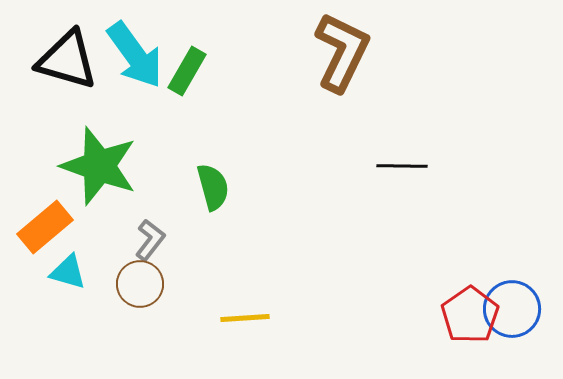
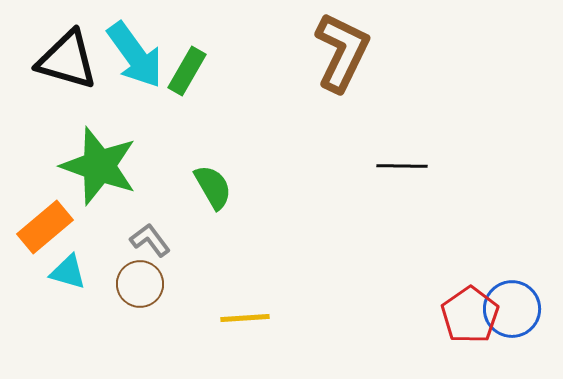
green semicircle: rotated 15 degrees counterclockwise
gray L-shape: rotated 75 degrees counterclockwise
